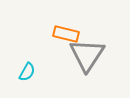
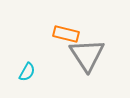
gray triangle: rotated 6 degrees counterclockwise
